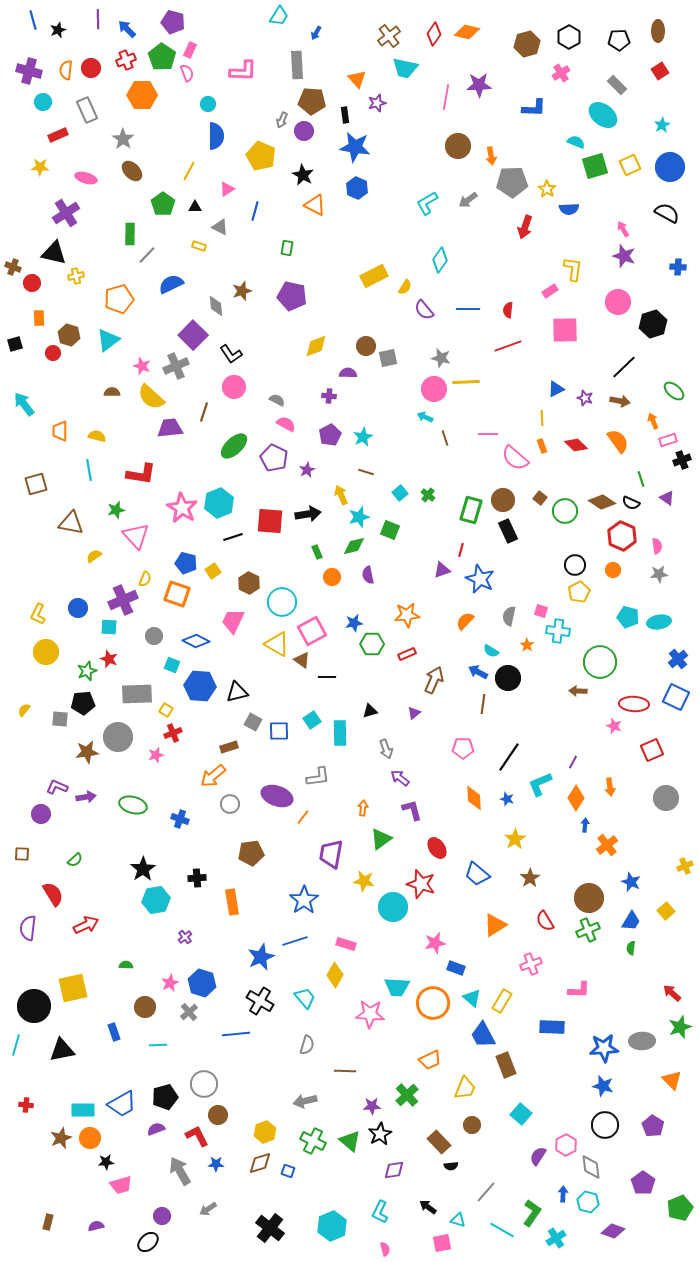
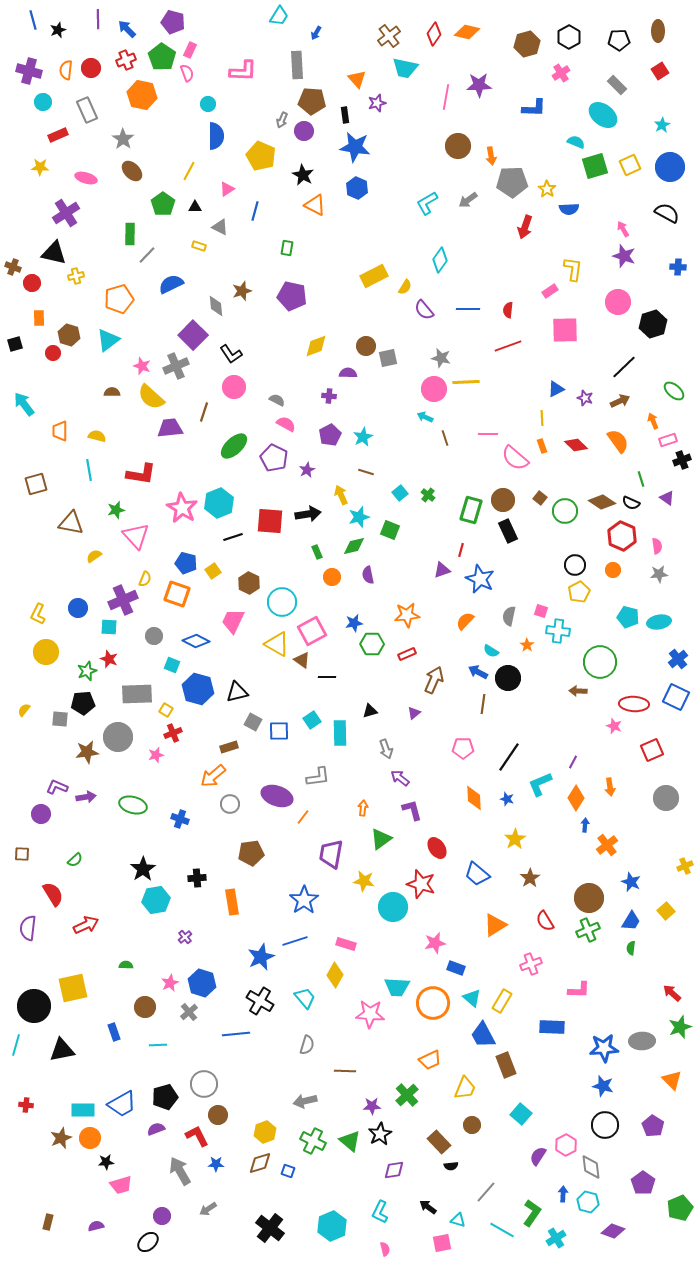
orange hexagon at (142, 95): rotated 12 degrees clockwise
brown arrow at (620, 401): rotated 36 degrees counterclockwise
blue hexagon at (200, 686): moved 2 px left, 3 px down; rotated 12 degrees clockwise
